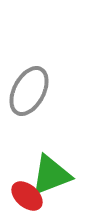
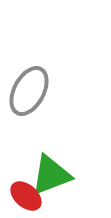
red ellipse: moved 1 px left
